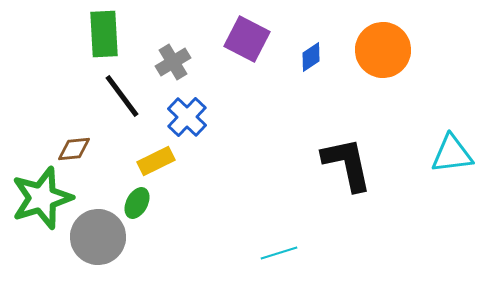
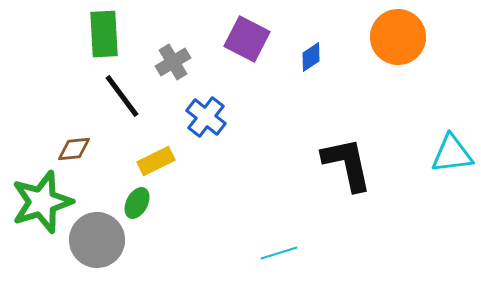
orange circle: moved 15 px right, 13 px up
blue cross: moved 19 px right; rotated 6 degrees counterclockwise
green star: moved 4 px down
gray circle: moved 1 px left, 3 px down
